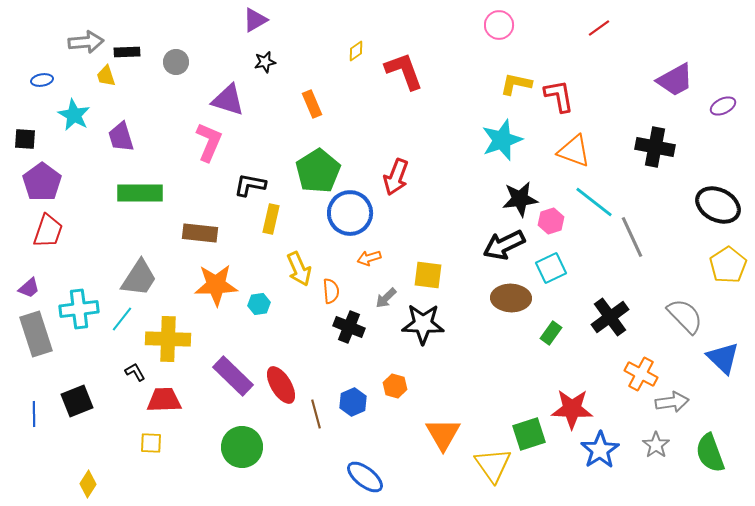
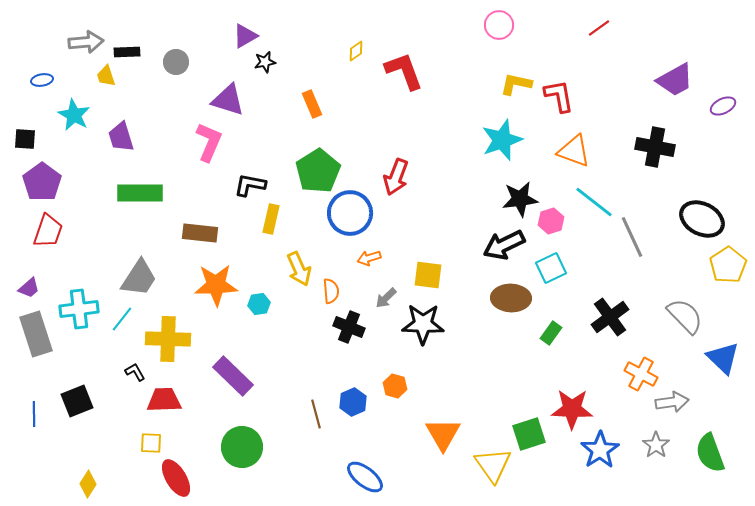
purple triangle at (255, 20): moved 10 px left, 16 px down
black ellipse at (718, 205): moved 16 px left, 14 px down
red ellipse at (281, 385): moved 105 px left, 93 px down
